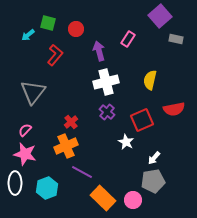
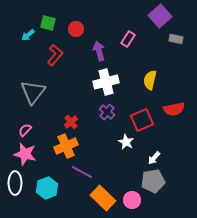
pink circle: moved 1 px left
